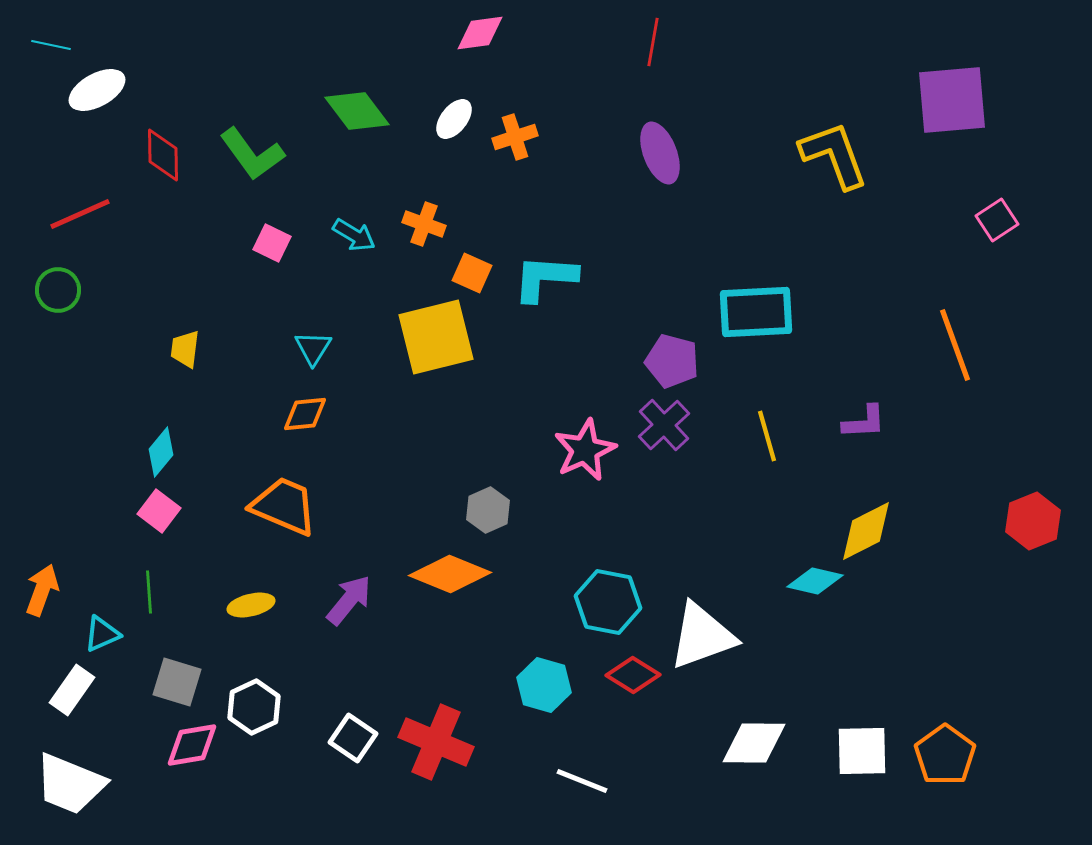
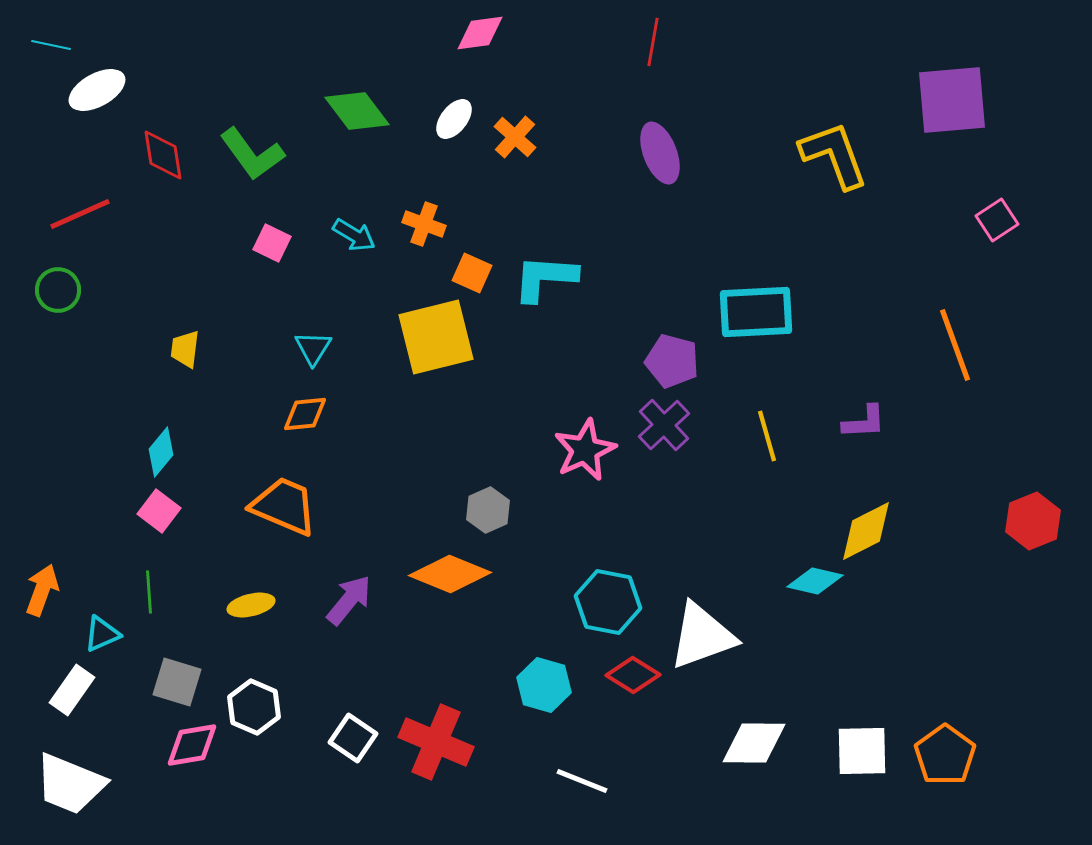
orange cross at (515, 137): rotated 30 degrees counterclockwise
red diamond at (163, 155): rotated 8 degrees counterclockwise
white hexagon at (254, 707): rotated 12 degrees counterclockwise
